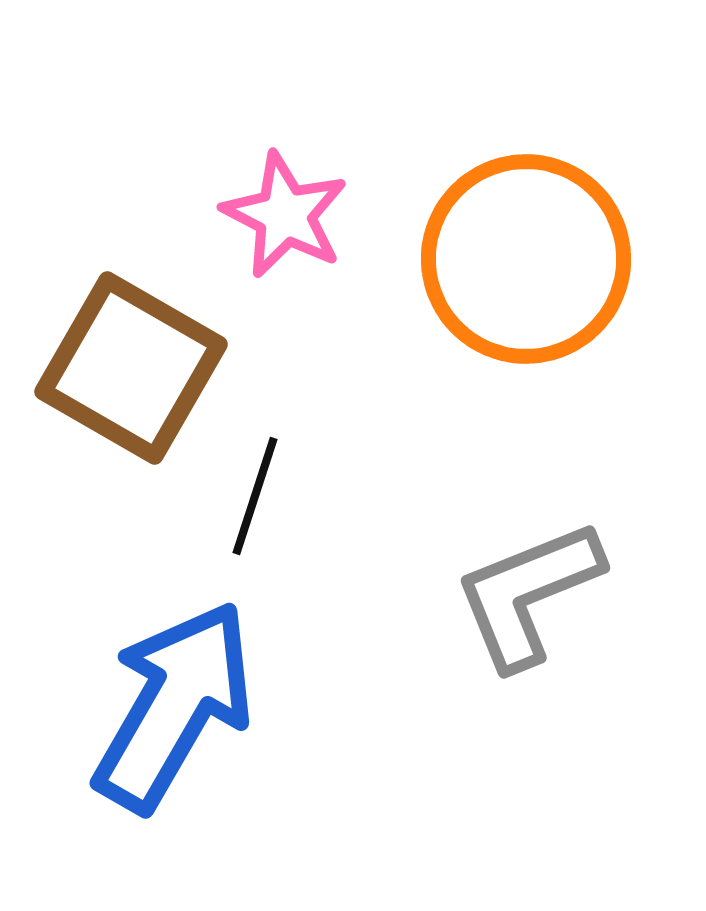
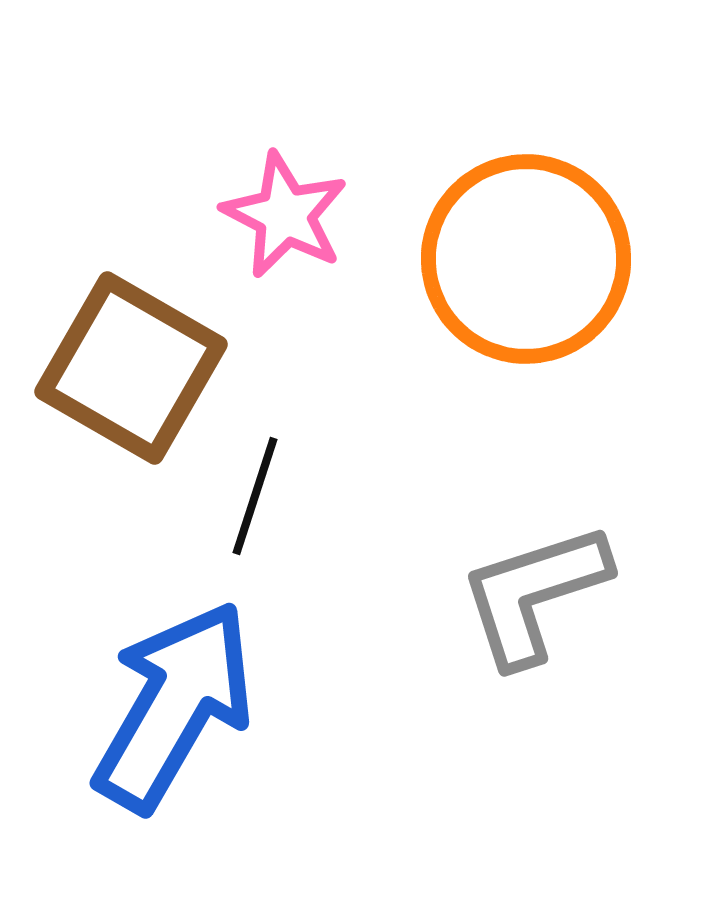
gray L-shape: moved 6 px right; rotated 4 degrees clockwise
